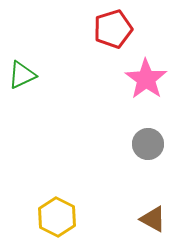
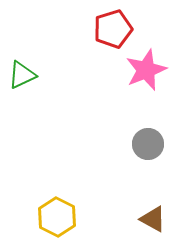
pink star: moved 9 px up; rotated 15 degrees clockwise
